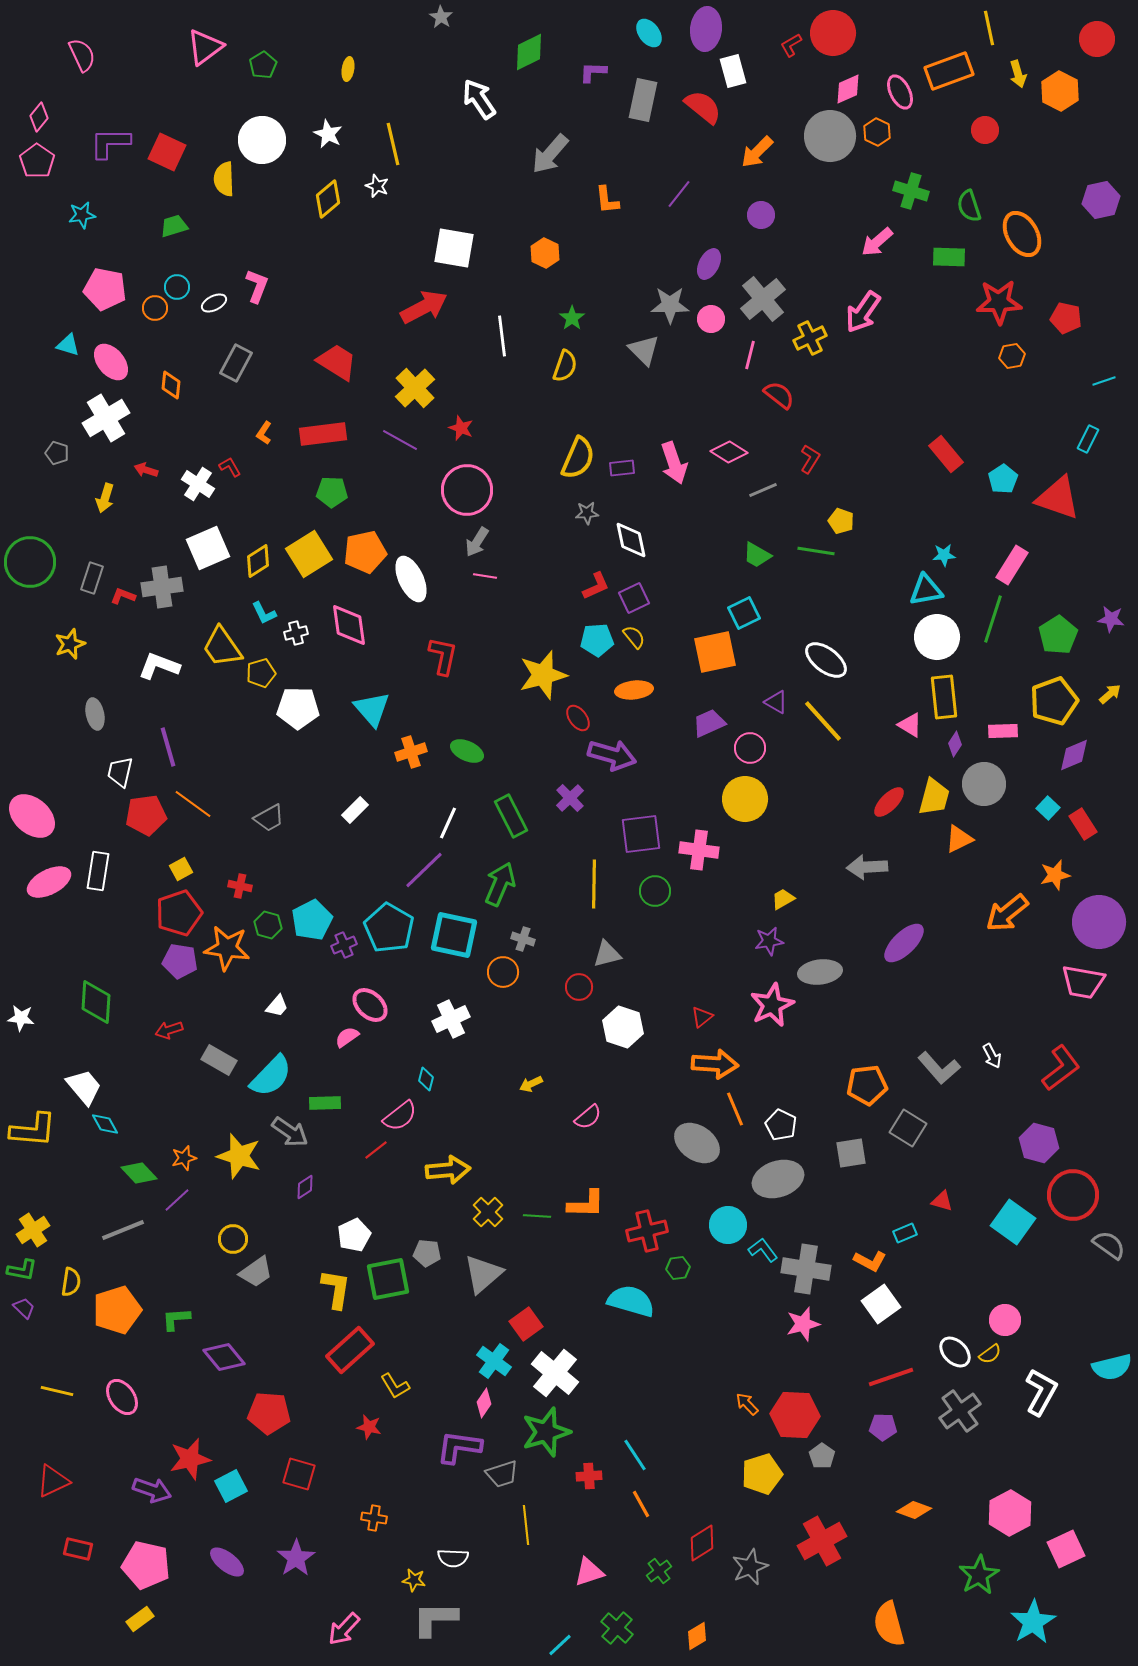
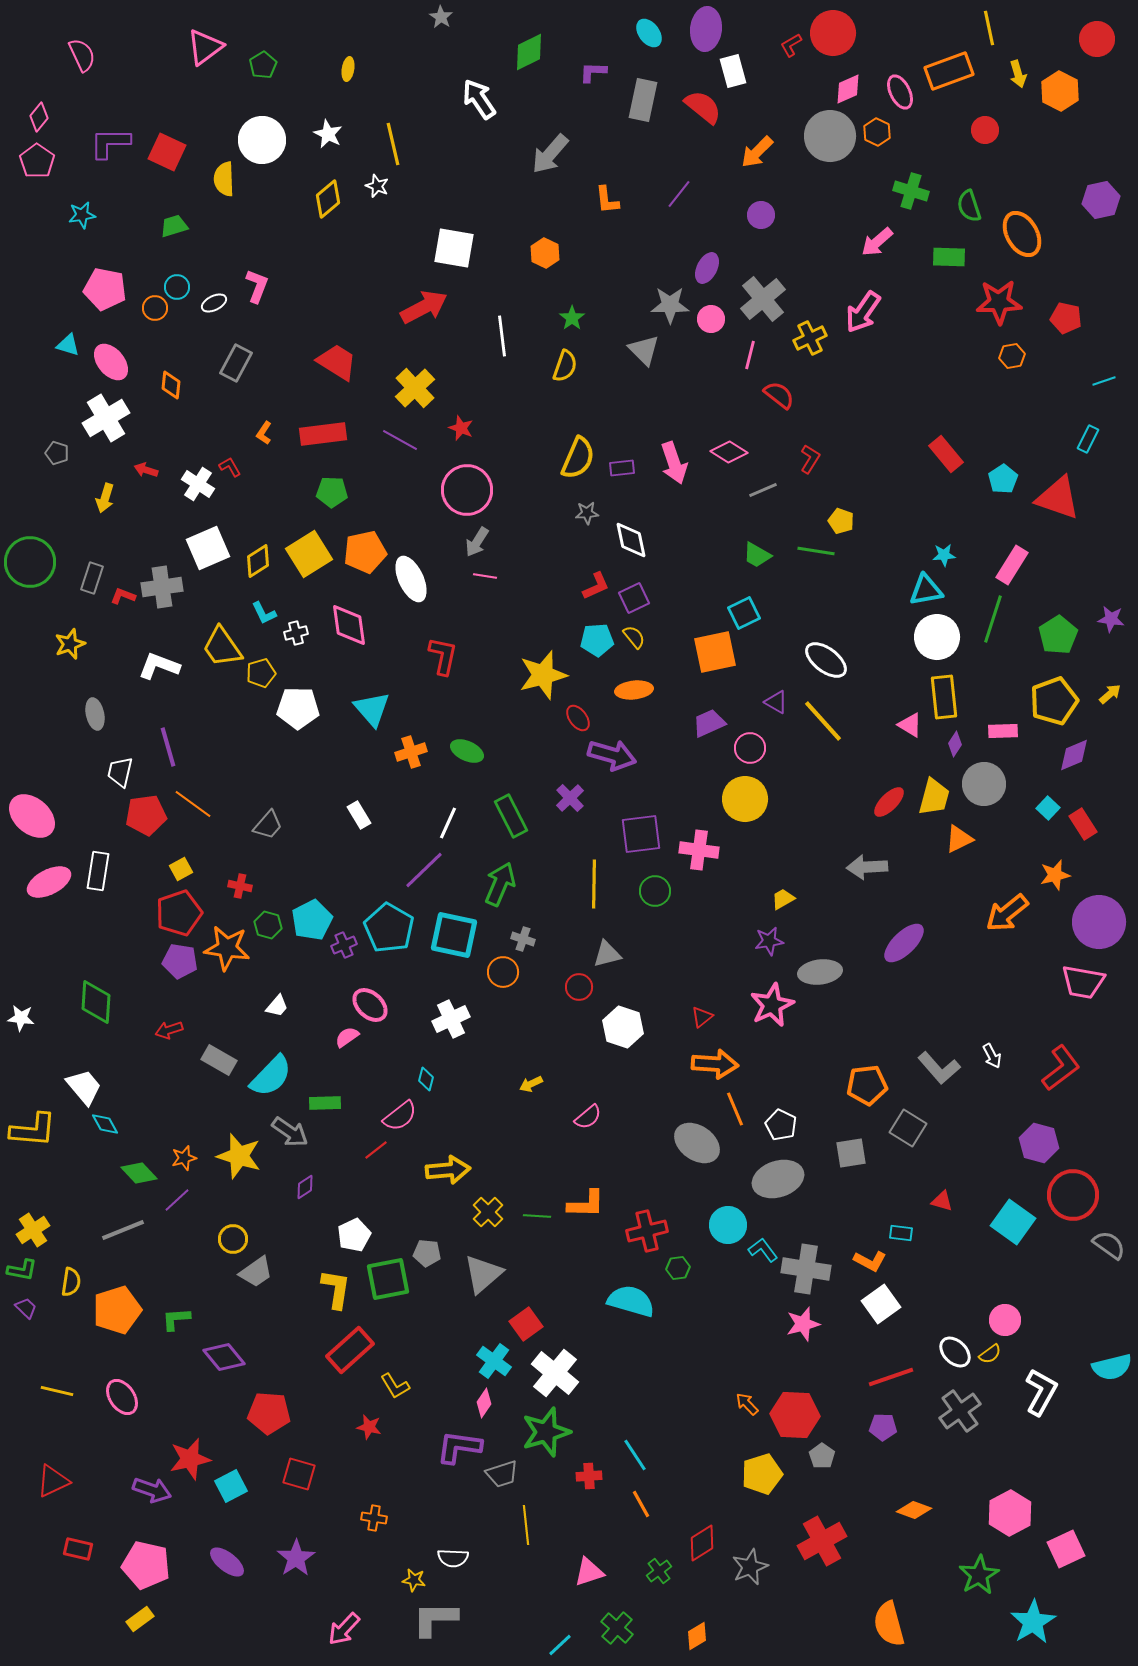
purple ellipse at (709, 264): moved 2 px left, 4 px down
white rectangle at (355, 810): moved 4 px right, 5 px down; rotated 76 degrees counterclockwise
gray trapezoid at (269, 818): moved 1 px left, 7 px down; rotated 20 degrees counterclockwise
cyan rectangle at (905, 1233): moved 4 px left; rotated 30 degrees clockwise
purple trapezoid at (24, 1308): moved 2 px right
